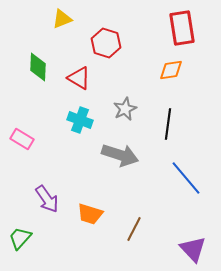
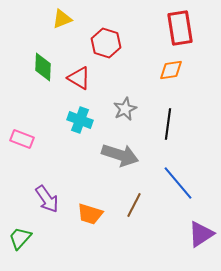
red rectangle: moved 2 px left
green diamond: moved 5 px right
pink rectangle: rotated 10 degrees counterclockwise
blue line: moved 8 px left, 5 px down
brown line: moved 24 px up
purple triangle: moved 8 px right, 15 px up; rotated 40 degrees clockwise
